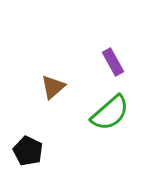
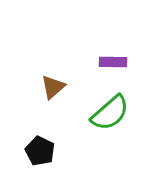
purple rectangle: rotated 60 degrees counterclockwise
black pentagon: moved 12 px right
